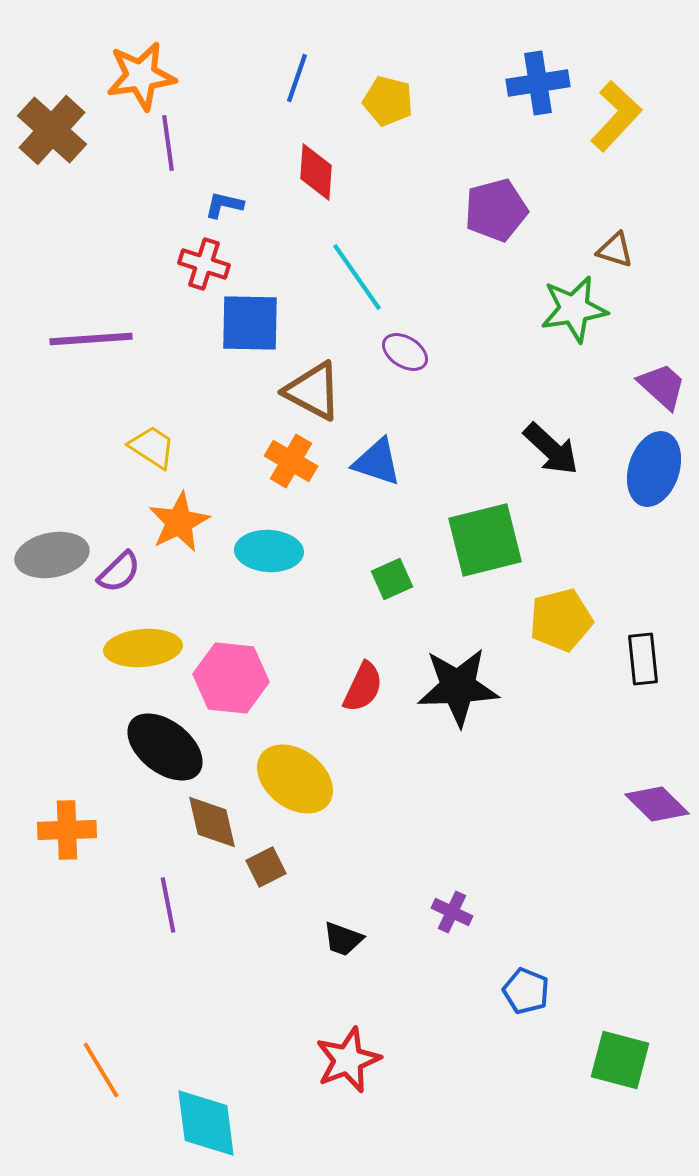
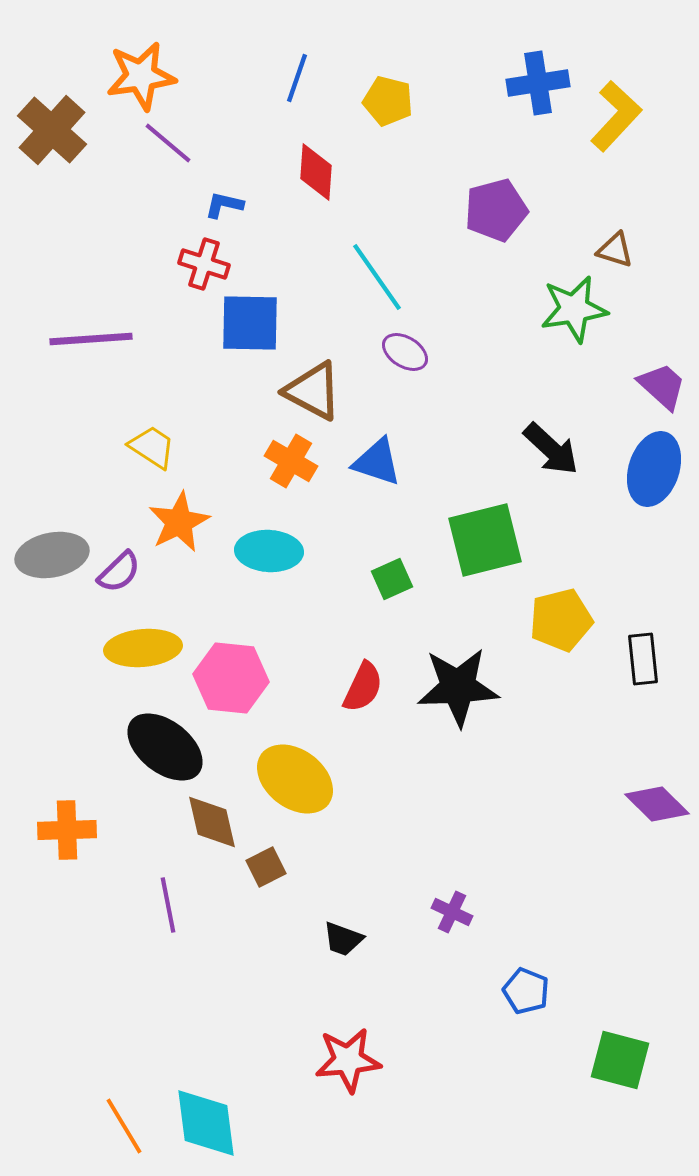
purple line at (168, 143): rotated 42 degrees counterclockwise
cyan line at (357, 277): moved 20 px right
red star at (348, 1060): rotated 16 degrees clockwise
orange line at (101, 1070): moved 23 px right, 56 px down
